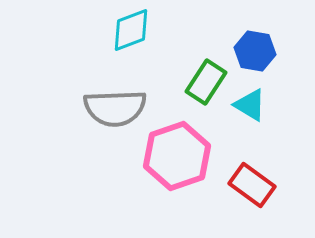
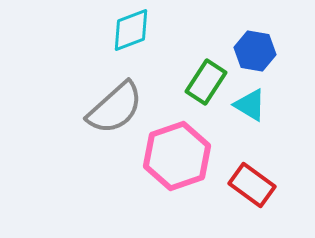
gray semicircle: rotated 40 degrees counterclockwise
